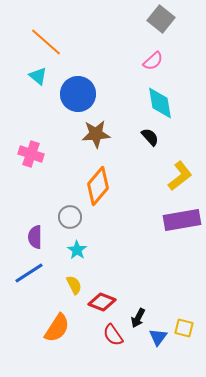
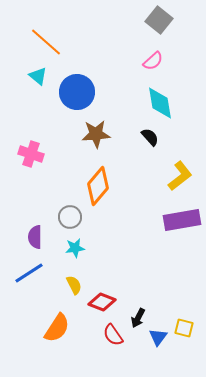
gray square: moved 2 px left, 1 px down
blue circle: moved 1 px left, 2 px up
cyan star: moved 2 px left, 2 px up; rotated 30 degrees clockwise
